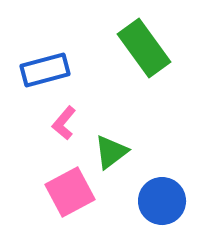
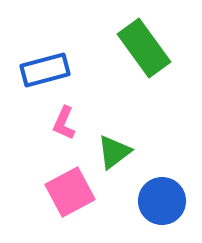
pink L-shape: rotated 16 degrees counterclockwise
green triangle: moved 3 px right
